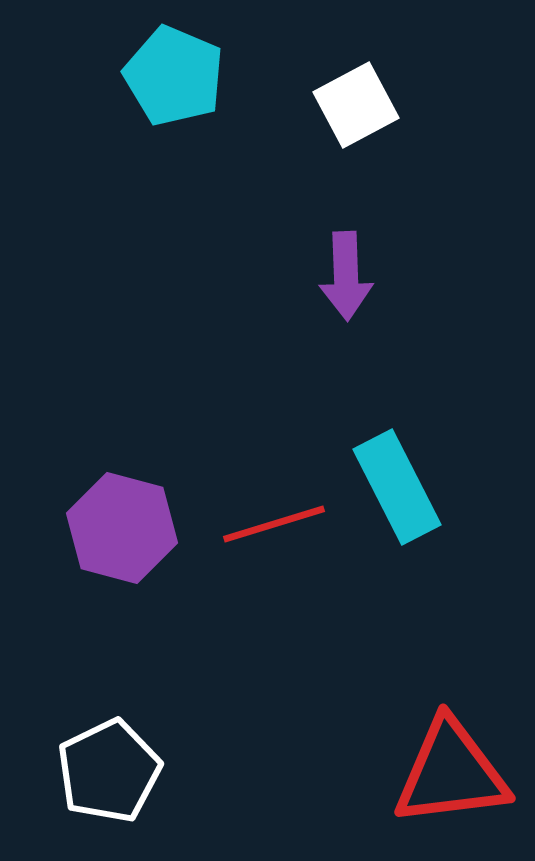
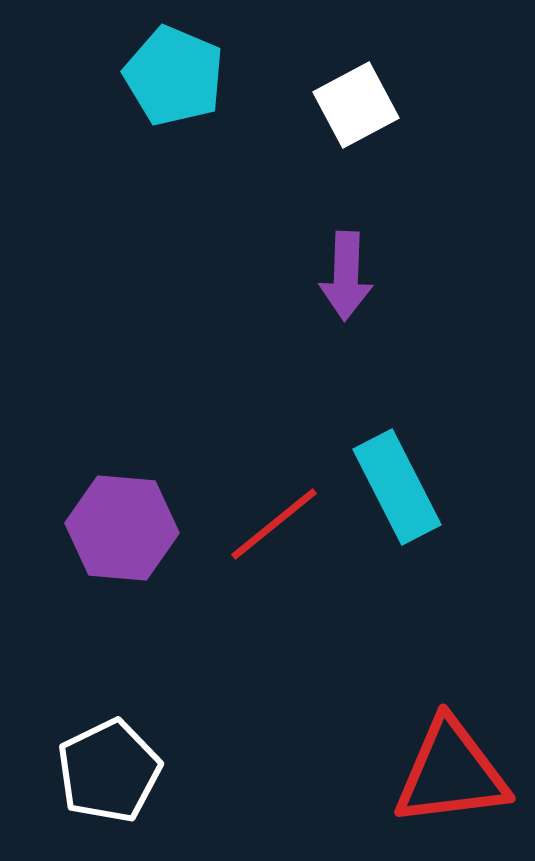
purple arrow: rotated 4 degrees clockwise
red line: rotated 22 degrees counterclockwise
purple hexagon: rotated 10 degrees counterclockwise
